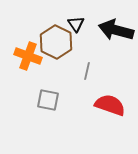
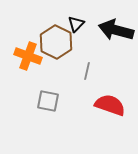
black triangle: rotated 18 degrees clockwise
gray square: moved 1 px down
